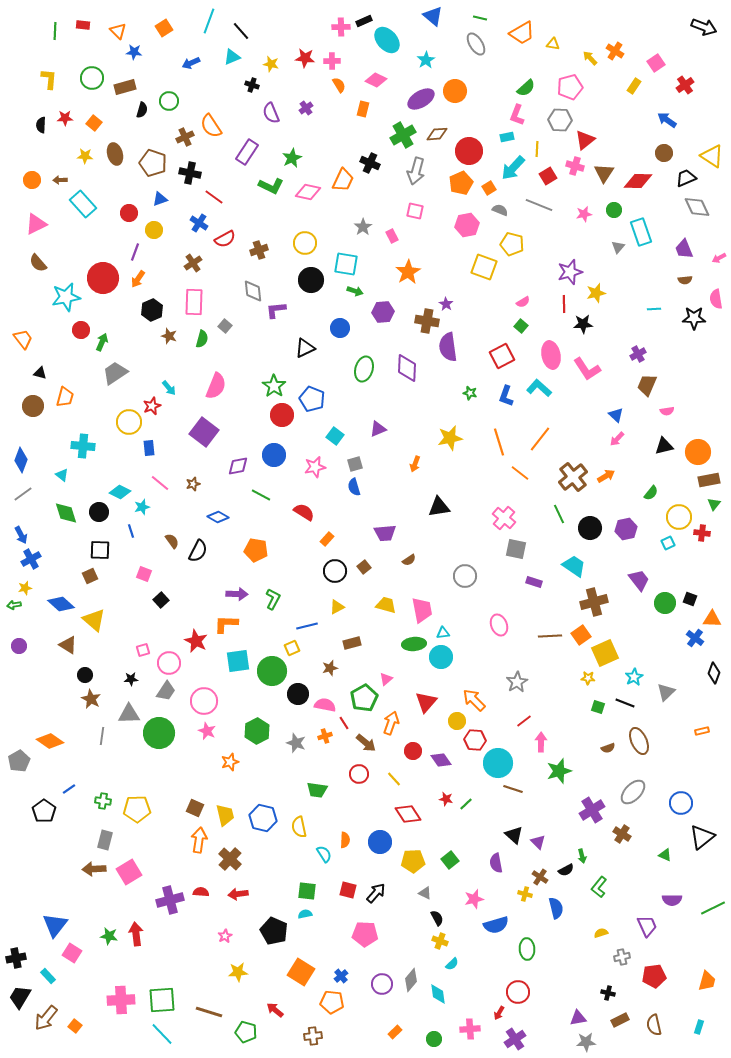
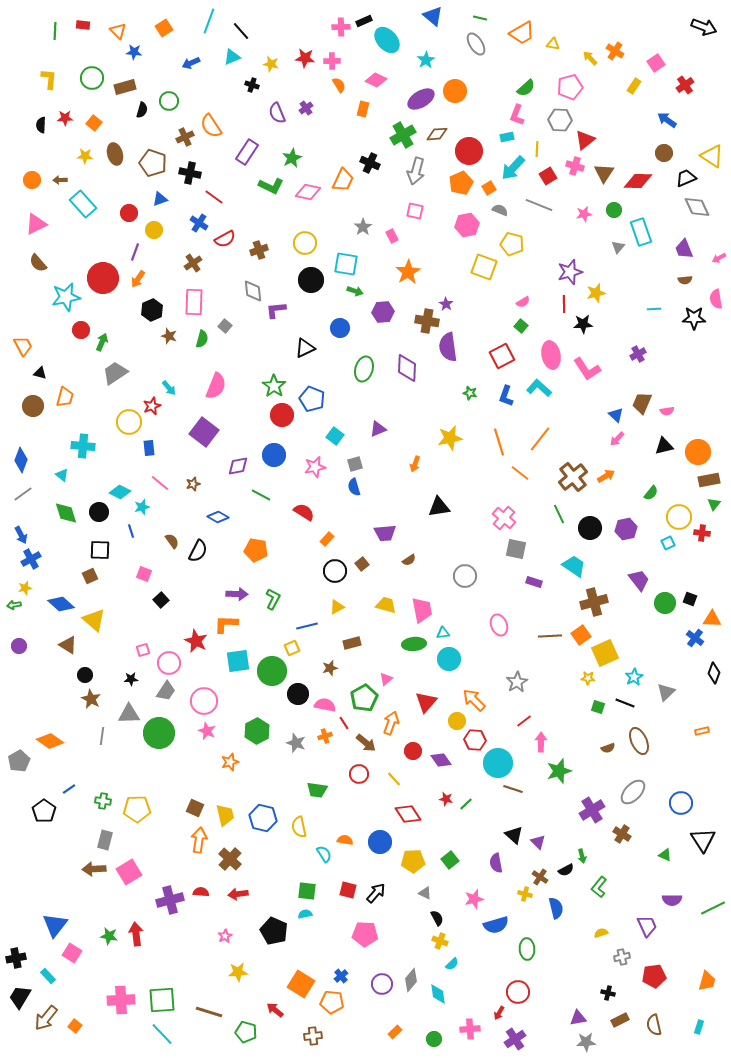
purple semicircle at (271, 113): moved 6 px right
orange trapezoid at (23, 339): moved 7 px down; rotated 10 degrees clockwise
brown trapezoid at (647, 385): moved 5 px left, 18 px down
brown square at (364, 567): moved 2 px left, 3 px up
cyan circle at (441, 657): moved 8 px right, 2 px down
black triangle at (702, 837): moved 1 px right, 3 px down; rotated 24 degrees counterclockwise
orange semicircle at (345, 840): rotated 84 degrees counterclockwise
orange square at (301, 972): moved 12 px down
